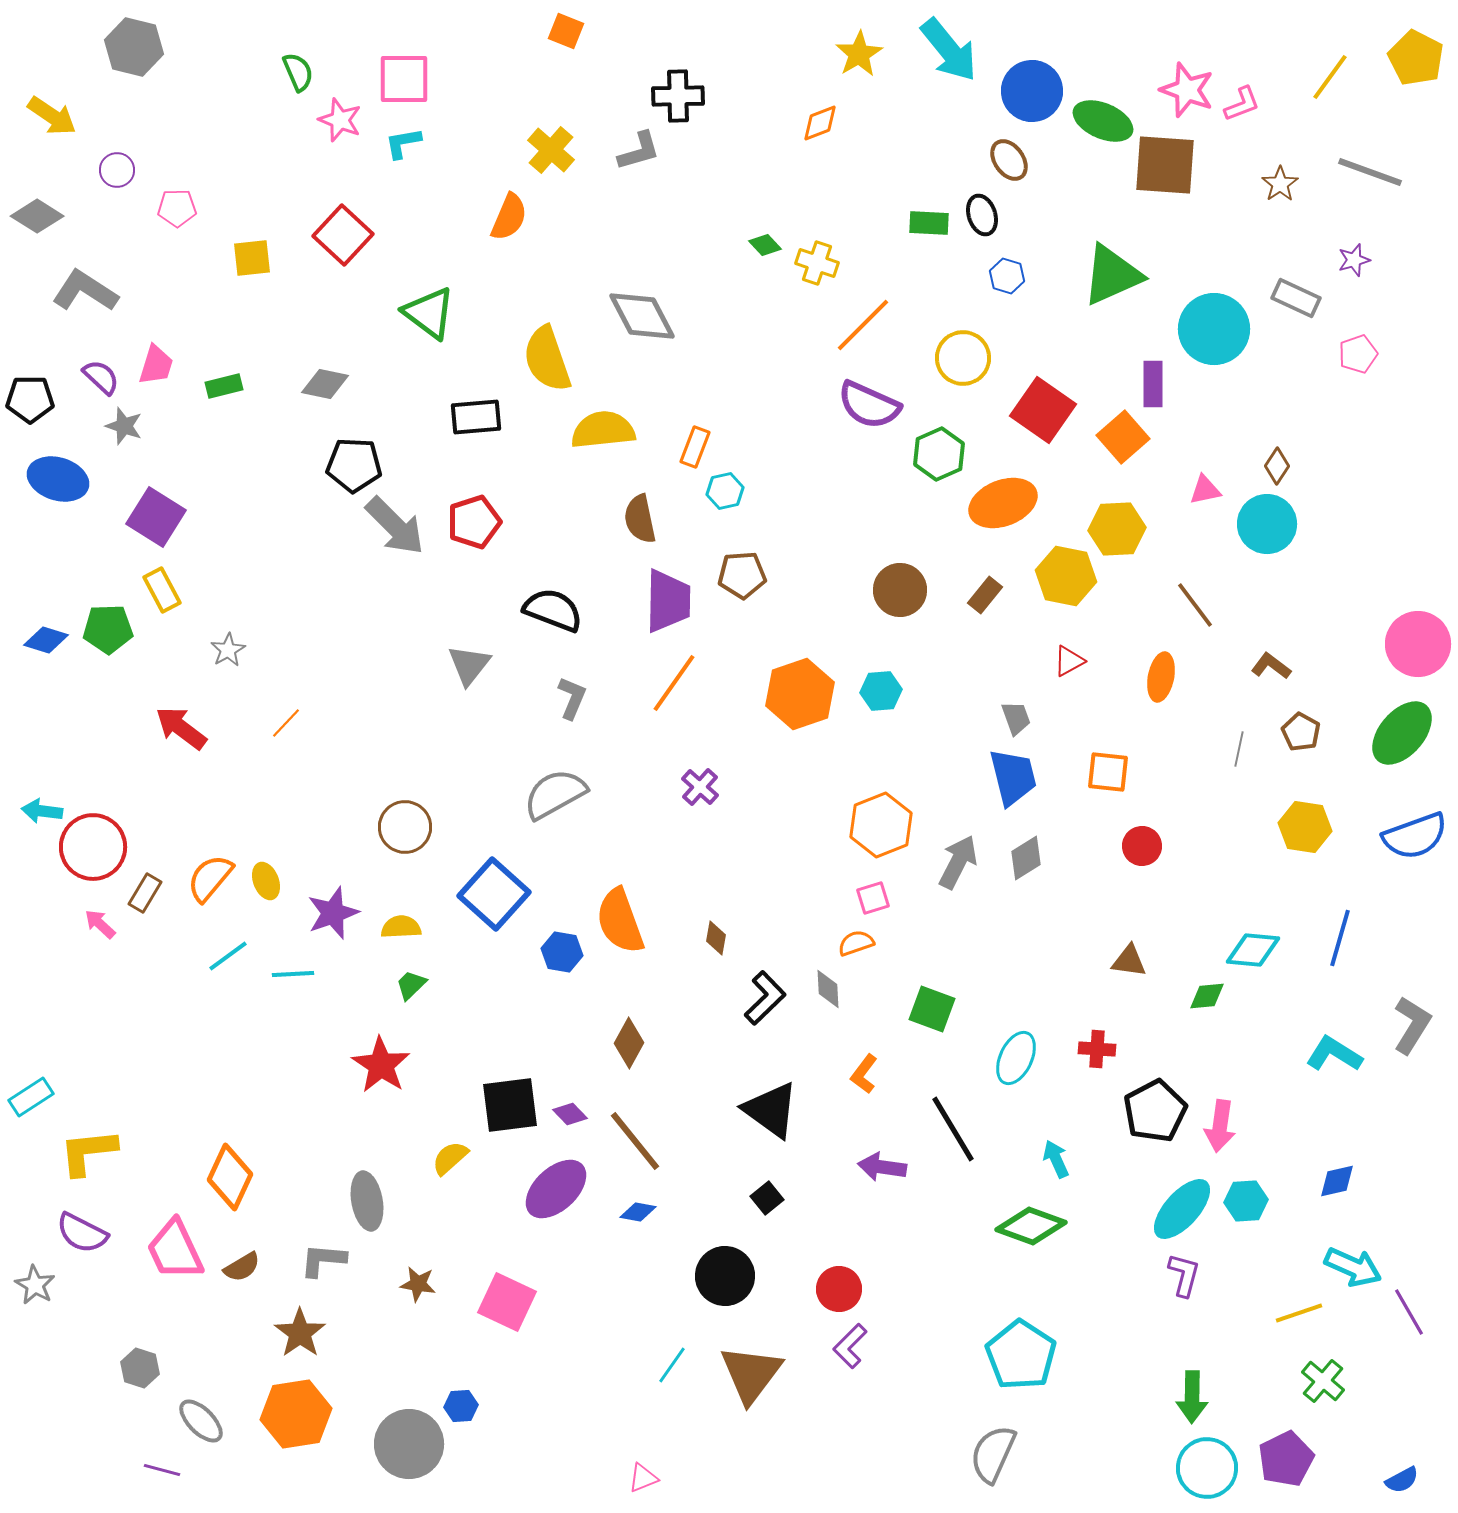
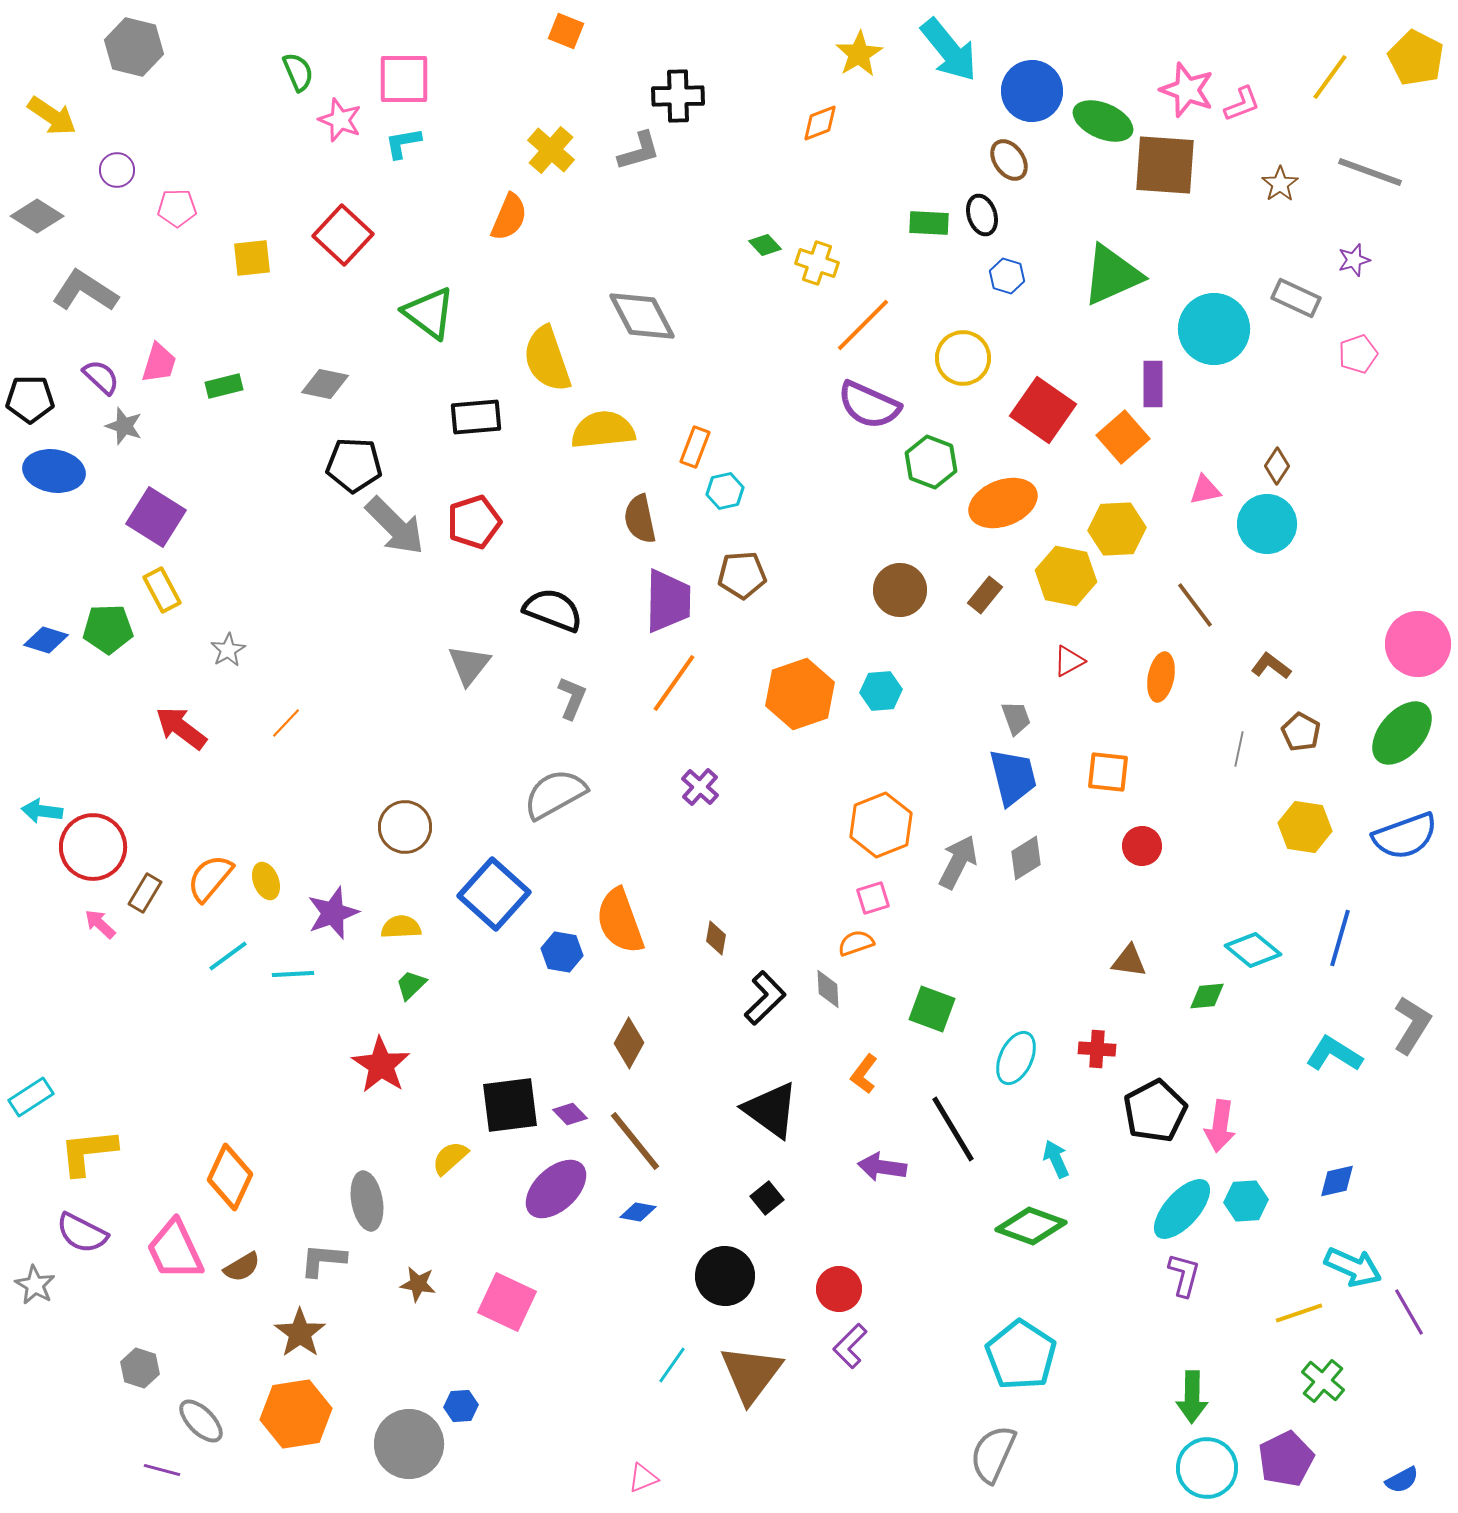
pink trapezoid at (156, 365): moved 3 px right, 2 px up
green hexagon at (939, 454): moved 8 px left, 8 px down; rotated 15 degrees counterclockwise
blue ellipse at (58, 479): moved 4 px left, 8 px up; rotated 8 degrees counterclockwise
blue semicircle at (1415, 836): moved 10 px left
cyan diamond at (1253, 950): rotated 34 degrees clockwise
